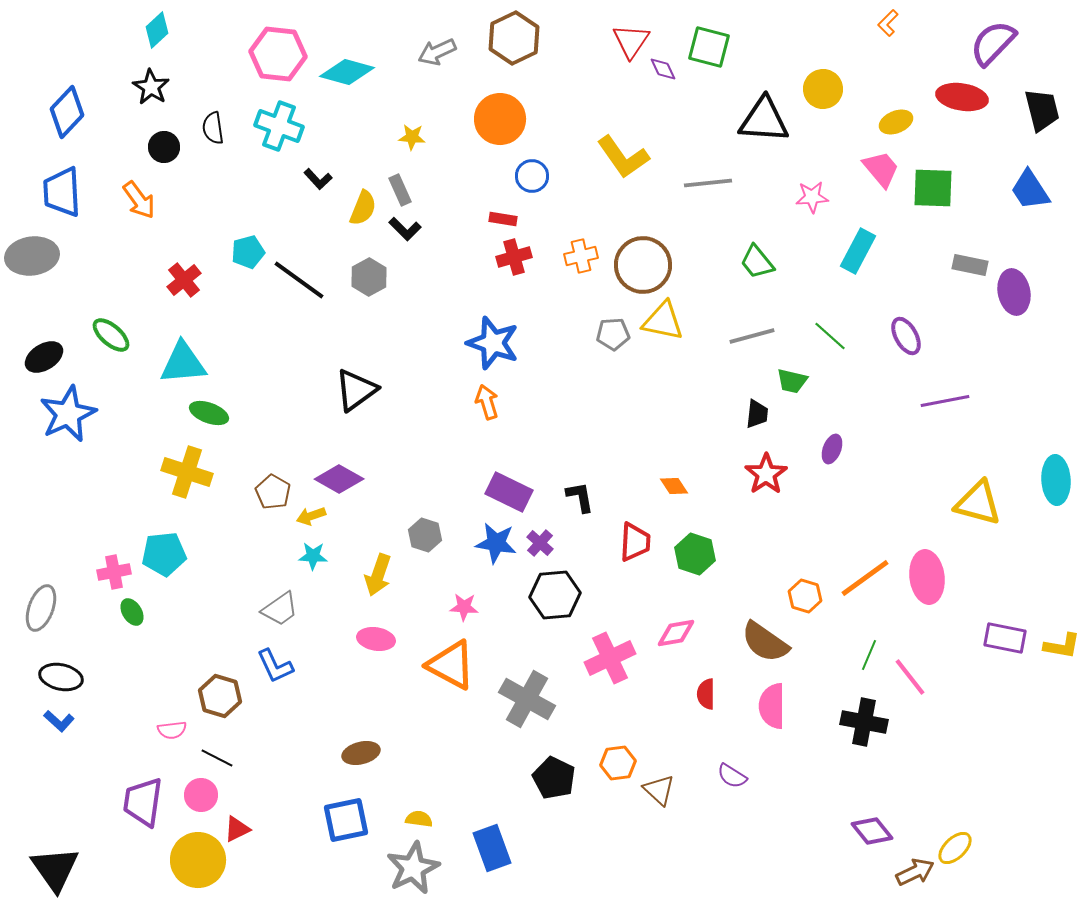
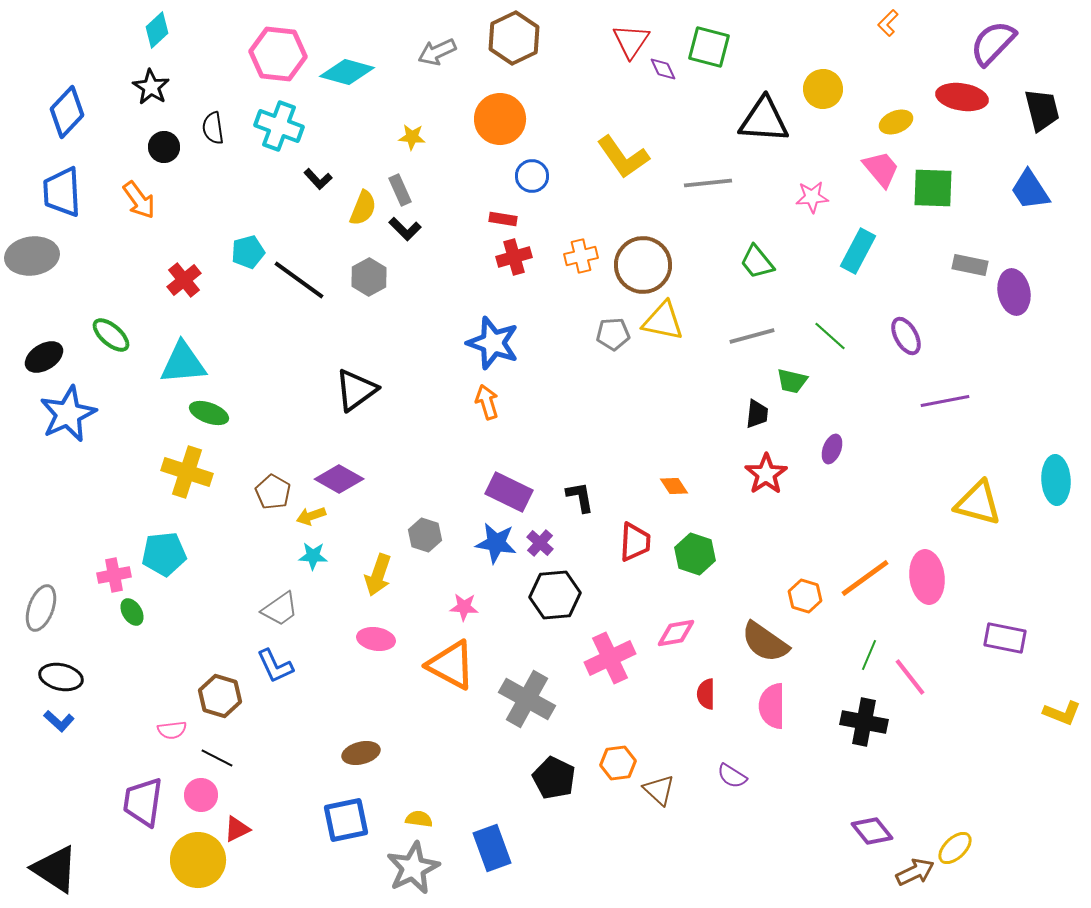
pink cross at (114, 572): moved 3 px down
yellow L-shape at (1062, 646): moved 67 px down; rotated 12 degrees clockwise
black triangle at (55, 869): rotated 22 degrees counterclockwise
